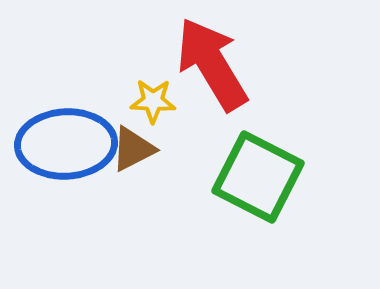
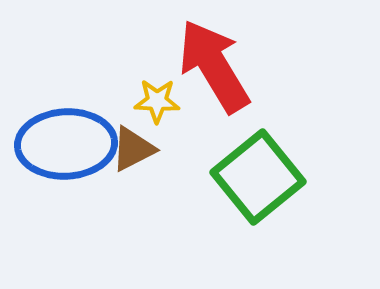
red arrow: moved 2 px right, 2 px down
yellow star: moved 4 px right
green square: rotated 24 degrees clockwise
